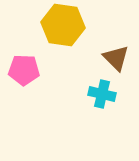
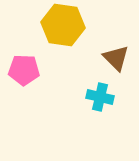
cyan cross: moved 2 px left, 3 px down
